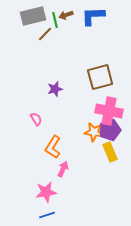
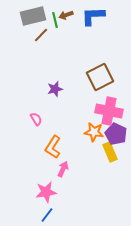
brown line: moved 4 px left, 1 px down
brown square: rotated 12 degrees counterclockwise
purple pentagon: moved 6 px right, 4 px down; rotated 30 degrees counterclockwise
blue line: rotated 35 degrees counterclockwise
